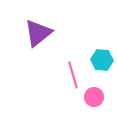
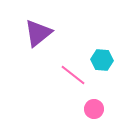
pink line: rotated 36 degrees counterclockwise
pink circle: moved 12 px down
